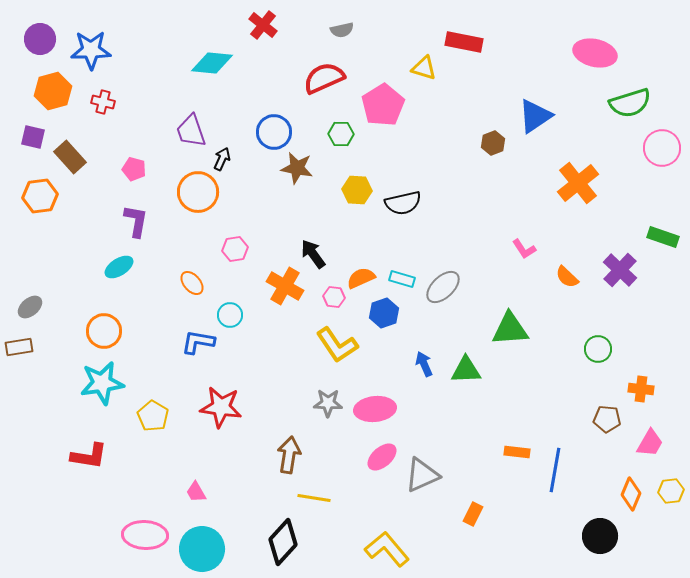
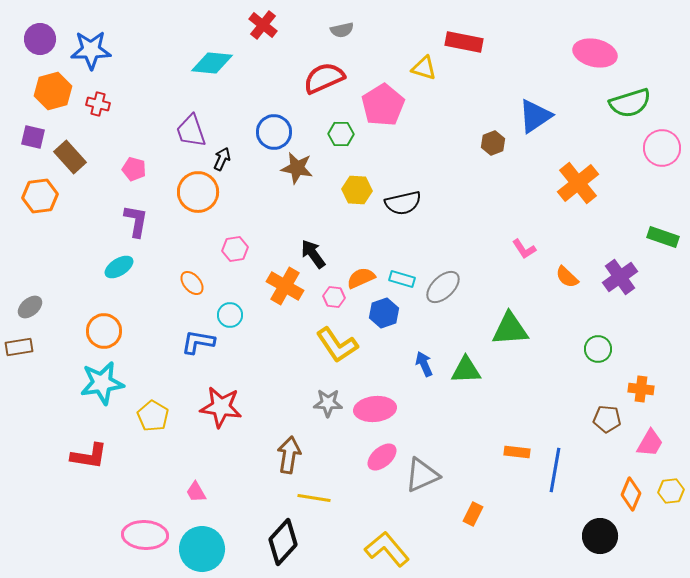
red cross at (103, 102): moved 5 px left, 2 px down
purple cross at (620, 270): moved 7 px down; rotated 12 degrees clockwise
